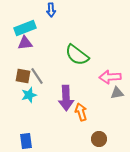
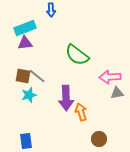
gray line: rotated 18 degrees counterclockwise
